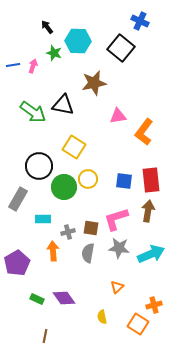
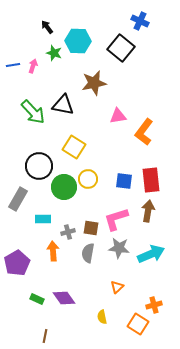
green arrow: rotated 12 degrees clockwise
